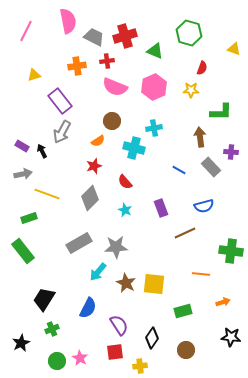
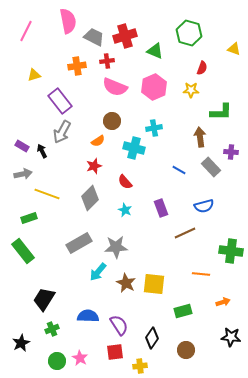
blue semicircle at (88, 308): moved 8 px down; rotated 115 degrees counterclockwise
